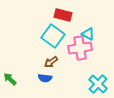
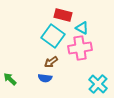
cyan triangle: moved 6 px left, 6 px up
